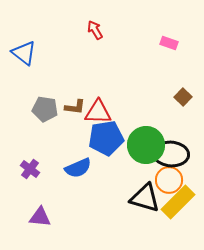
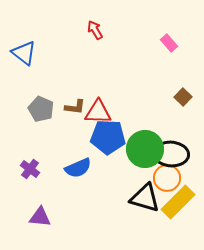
pink rectangle: rotated 30 degrees clockwise
gray pentagon: moved 4 px left; rotated 15 degrees clockwise
blue pentagon: moved 2 px right, 1 px up; rotated 12 degrees clockwise
green circle: moved 1 px left, 4 px down
orange circle: moved 2 px left, 2 px up
